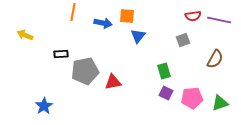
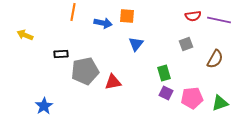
blue triangle: moved 2 px left, 8 px down
gray square: moved 3 px right, 4 px down
green rectangle: moved 2 px down
